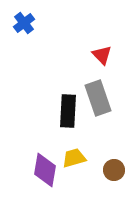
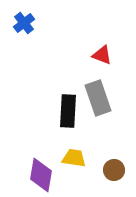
red triangle: rotated 25 degrees counterclockwise
yellow trapezoid: rotated 25 degrees clockwise
purple diamond: moved 4 px left, 5 px down
